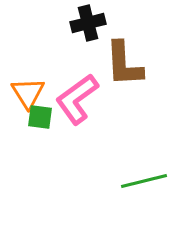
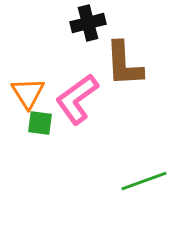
green square: moved 6 px down
green line: rotated 6 degrees counterclockwise
